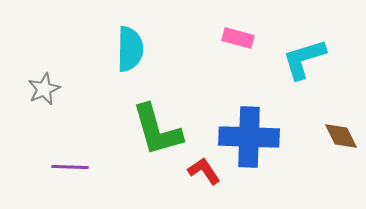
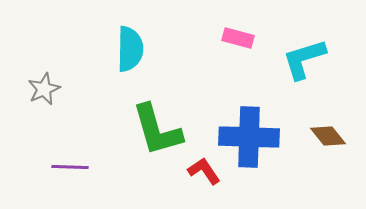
brown diamond: moved 13 px left; rotated 12 degrees counterclockwise
